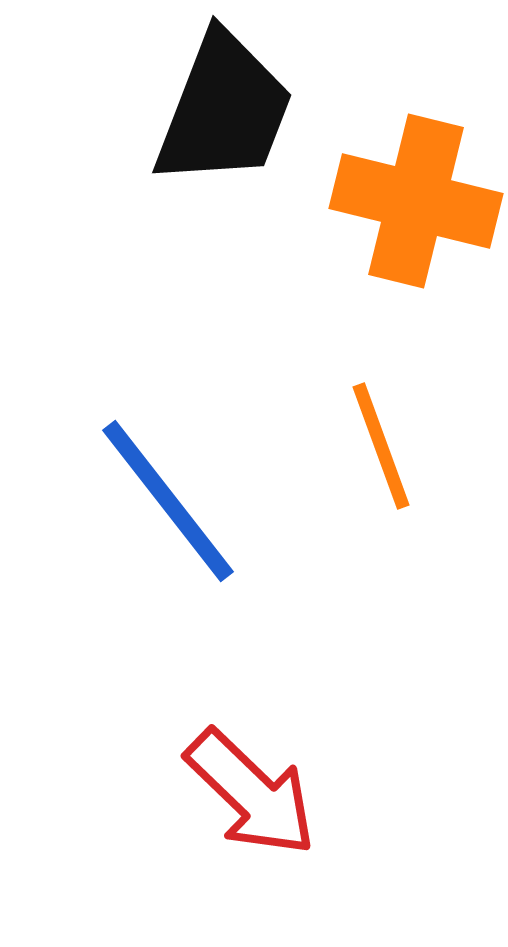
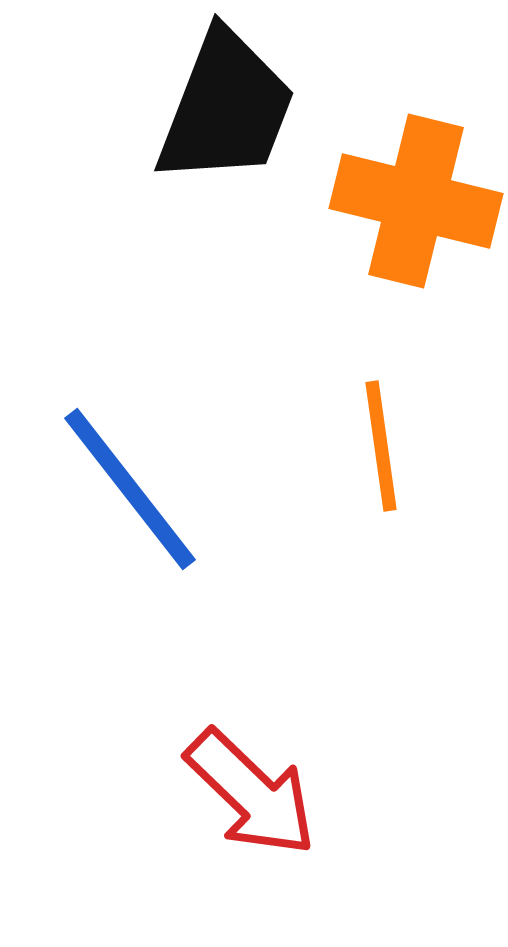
black trapezoid: moved 2 px right, 2 px up
orange line: rotated 12 degrees clockwise
blue line: moved 38 px left, 12 px up
